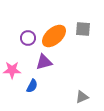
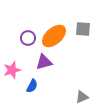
pink star: rotated 18 degrees counterclockwise
